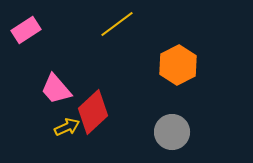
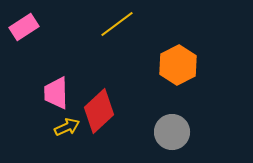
pink rectangle: moved 2 px left, 3 px up
pink trapezoid: moved 4 px down; rotated 40 degrees clockwise
red diamond: moved 6 px right, 1 px up
